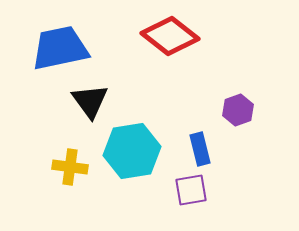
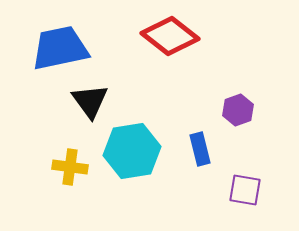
purple square: moved 54 px right; rotated 20 degrees clockwise
